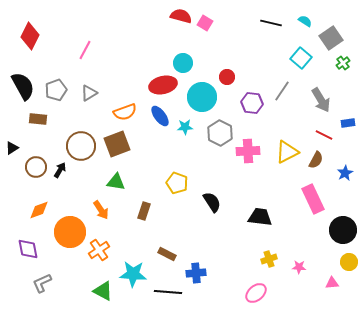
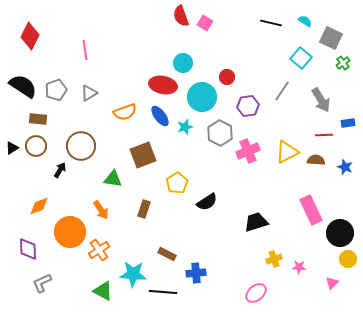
red semicircle at (181, 16): rotated 125 degrees counterclockwise
gray square at (331, 38): rotated 30 degrees counterclockwise
pink line at (85, 50): rotated 36 degrees counterclockwise
red ellipse at (163, 85): rotated 24 degrees clockwise
black semicircle at (23, 86): rotated 28 degrees counterclockwise
purple hexagon at (252, 103): moved 4 px left, 3 px down; rotated 15 degrees counterclockwise
cyan star at (185, 127): rotated 14 degrees counterclockwise
red line at (324, 135): rotated 30 degrees counterclockwise
brown square at (117, 144): moved 26 px right, 11 px down
pink cross at (248, 151): rotated 20 degrees counterclockwise
brown semicircle at (316, 160): rotated 114 degrees counterclockwise
brown circle at (36, 167): moved 21 px up
blue star at (345, 173): moved 6 px up; rotated 21 degrees counterclockwise
green triangle at (116, 182): moved 3 px left, 3 px up
yellow pentagon at (177, 183): rotated 20 degrees clockwise
pink rectangle at (313, 199): moved 2 px left, 11 px down
black semicircle at (212, 202): moved 5 px left; rotated 90 degrees clockwise
orange diamond at (39, 210): moved 4 px up
brown rectangle at (144, 211): moved 2 px up
black trapezoid at (260, 217): moved 4 px left, 5 px down; rotated 25 degrees counterclockwise
black circle at (343, 230): moved 3 px left, 3 px down
purple diamond at (28, 249): rotated 10 degrees clockwise
yellow cross at (269, 259): moved 5 px right
yellow circle at (349, 262): moved 1 px left, 3 px up
pink triangle at (332, 283): rotated 40 degrees counterclockwise
black line at (168, 292): moved 5 px left
